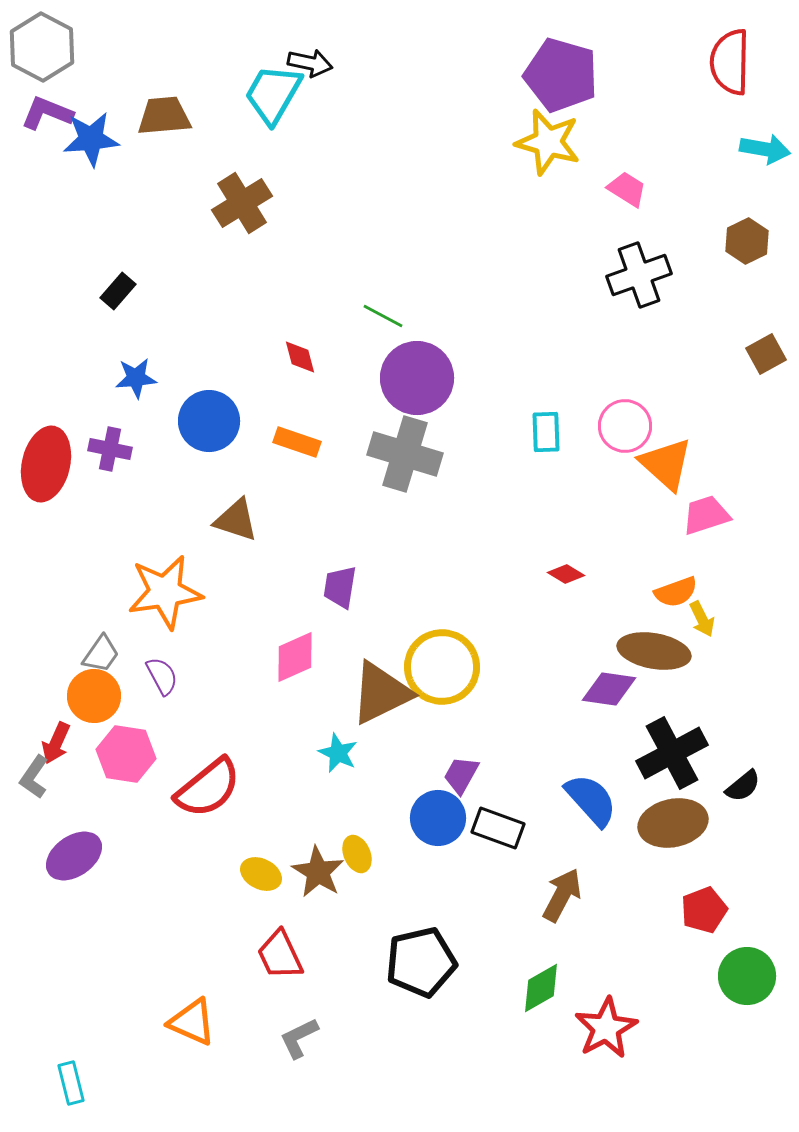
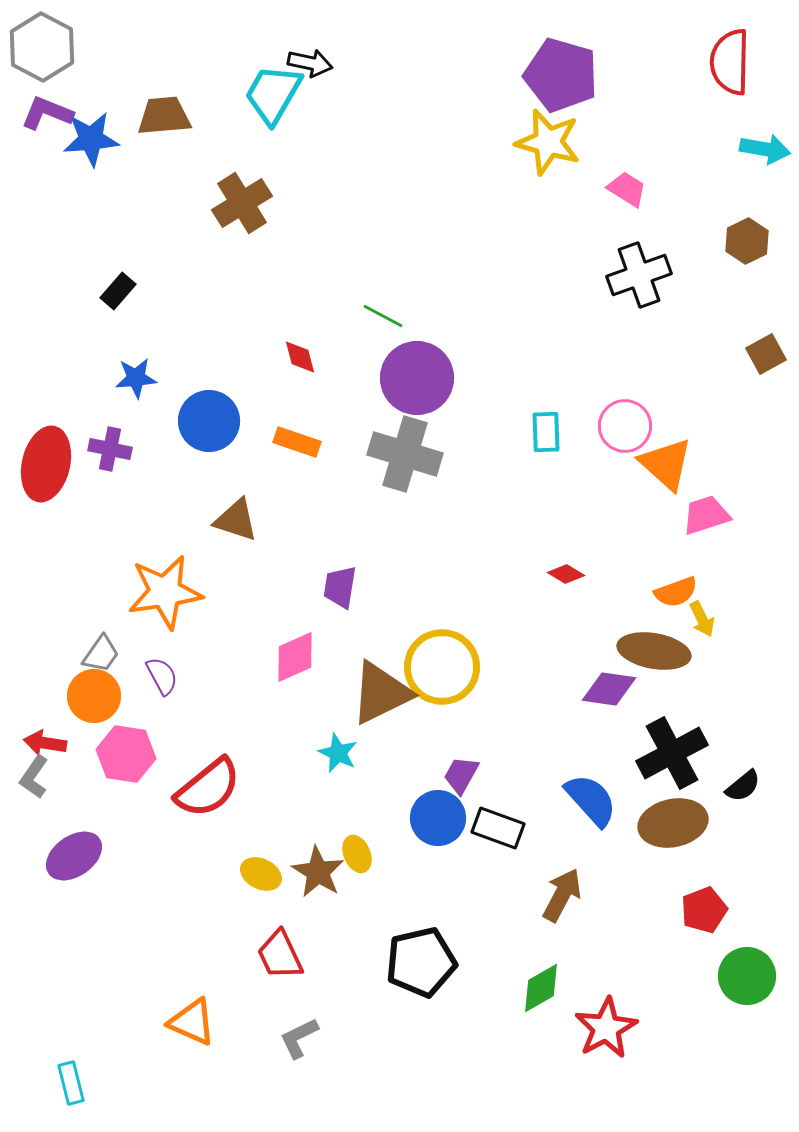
red arrow at (56, 743): moved 11 px left; rotated 75 degrees clockwise
